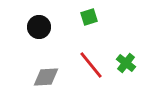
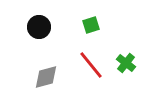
green square: moved 2 px right, 8 px down
gray diamond: rotated 12 degrees counterclockwise
